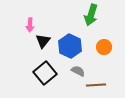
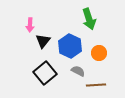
green arrow: moved 2 px left, 4 px down; rotated 35 degrees counterclockwise
orange circle: moved 5 px left, 6 px down
